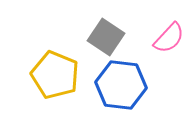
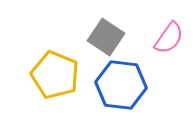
pink semicircle: rotated 8 degrees counterclockwise
